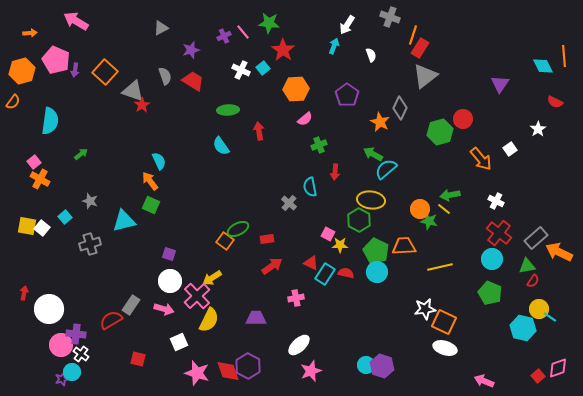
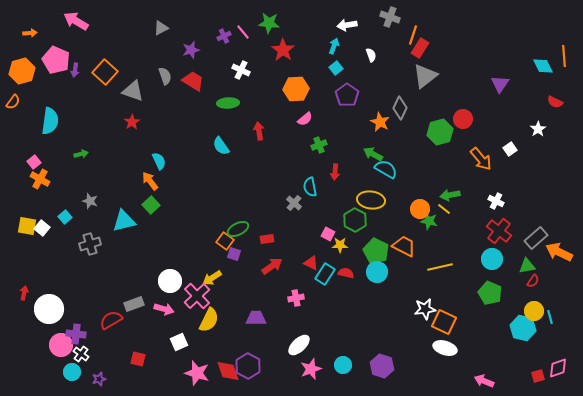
white arrow at (347, 25): rotated 48 degrees clockwise
cyan square at (263, 68): moved 73 px right
red star at (142, 105): moved 10 px left, 17 px down
green ellipse at (228, 110): moved 7 px up
green arrow at (81, 154): rotated 24 degrees clockwise
cyan semicircle at (386, 169): rotated 70 degrees clockwise
gray cross at (289, 203): moved 5 px right
green square at (151, 205): rotated 24 degrees clockwise
green hexagon at (359, 220): moved 4 px left
red cross at (499, 233): moved 2 px up
orange trapezoid at (404, 246): rotated 30 degrees clockwise
purple square at (169, 254): moved 65 px right
gray rectangle at (131, 305): moved 3 px right, 1 px up; rotated 36 degrees clockwise
yellow circle at (539, 309): moved 5 px left, 2 px down
cyan line at (550, 317): rotated 40 degrees clockwise
cyan circle at (366, 365): moved 23 px left
pink star at (311, 371): moved 2 px up
red square at (538, 376): rotated 24 degrees clockwise
purple star at (62, 379): moved 37 px right
